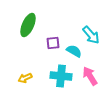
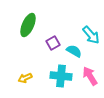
purple square: rotated 24 degrees counterclockwise
